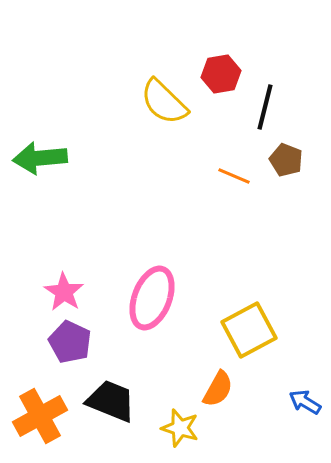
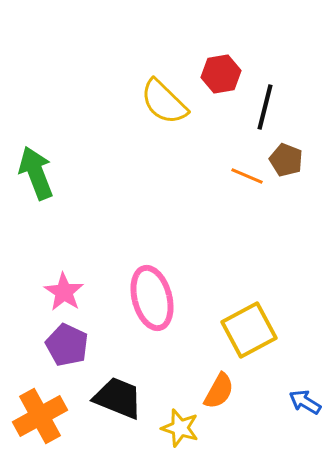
green arrow: moved 4 px left, 15 px down; rotated 74 degrees clockwise
orange line: moved 13 px right
pink ellipse: rotated 36 degrees counterclockwise
purple pentagon: moved 3 px left, 3 px down
orange semicircle: moved 1 px right, 2 px down
black trapezoid: moved 7 px right, 3 px up
